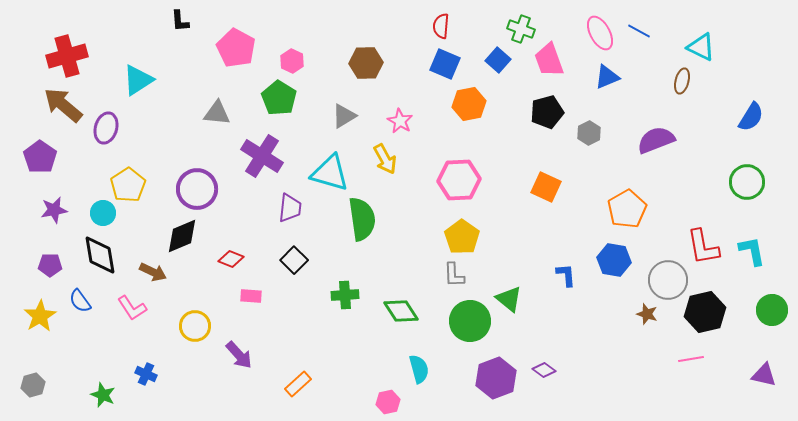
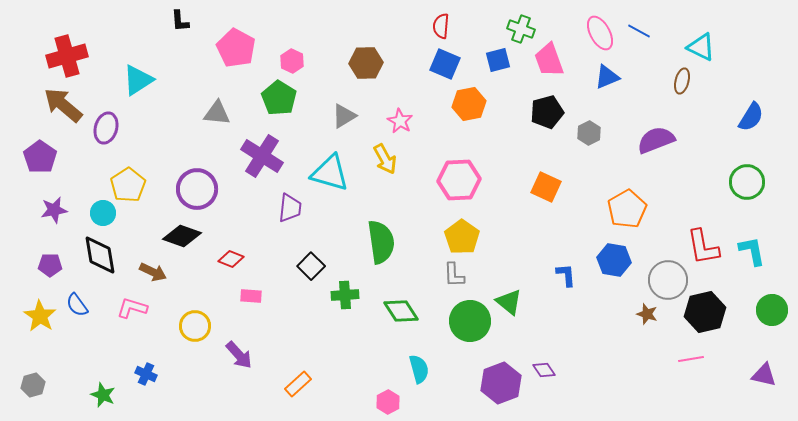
blue square at (498, 60): rotated 35 degrees clockwise
green semicircle at (362, 219): moved 19 px right, 23 px down
black diamond at (182, 236): rotated 42 degrees clockwise
black square at (294, 260): moved 17 px right, 6 px down
green triangle at (509, 299): moved 3 px down
blue semicircle at (80, 301): moved 3 px left, 4 px down
pink L-shape at (132, 308): rotated 140 degrees clockwise
yellow star at (40, 316): rotated 8 degrees counterclockwise
purple diamond at (544, 370): rotated 20 degrees clockwise
purple hexagon at (496, 378): moved 5 px right, 5 px down
pink hexagon at (388, 402): rotated 15 degrees counterclockwise
